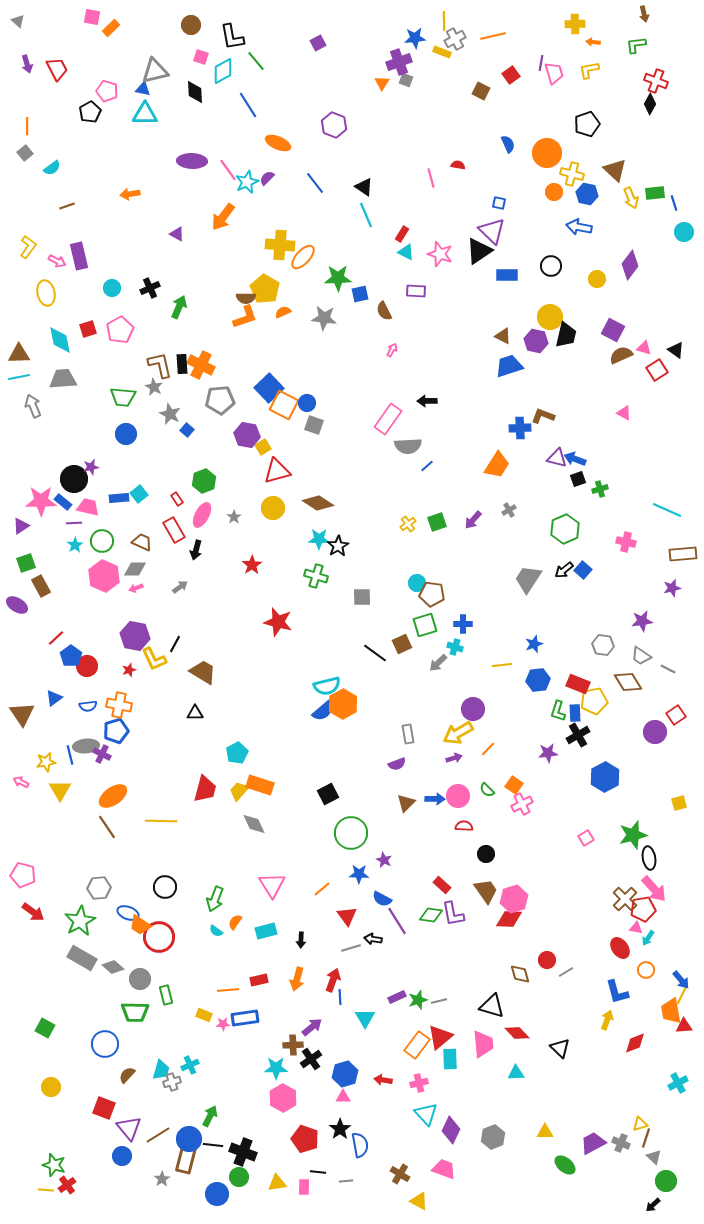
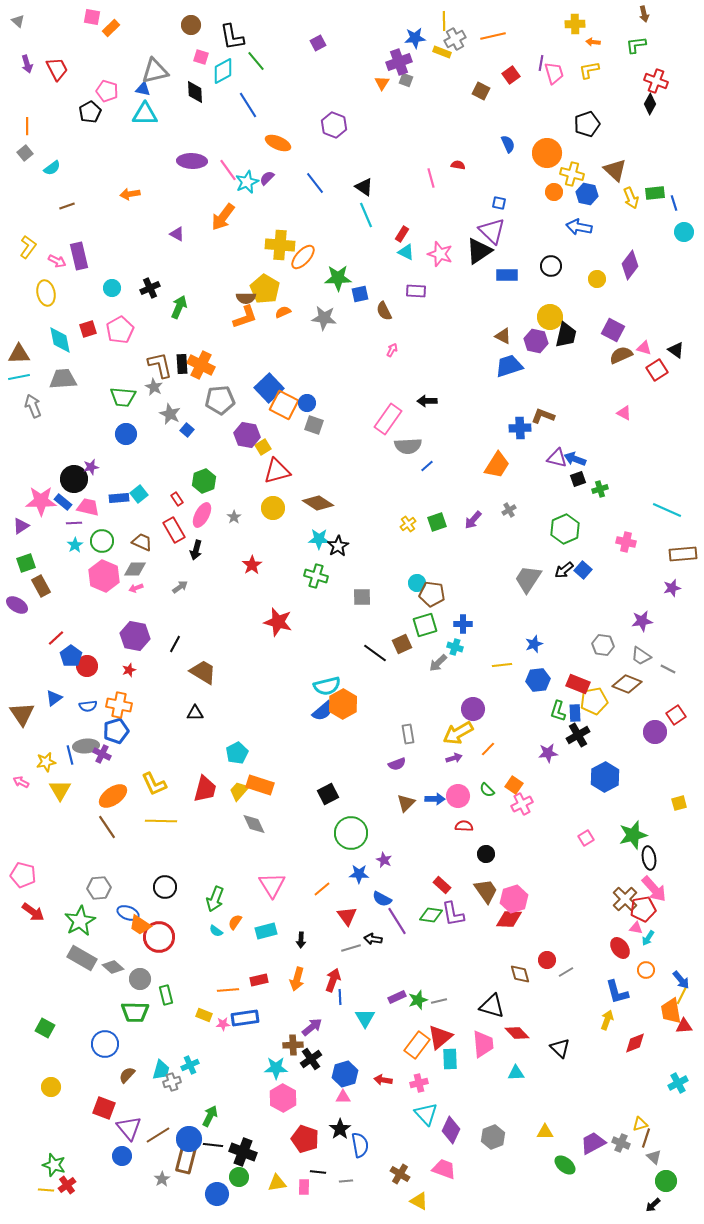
yellow L-shape at (154, 659): moved 125 px down
brown diamond at (628, 682): moved 1 px left, 2 px down; rotated 36 degrees counterclockwise
